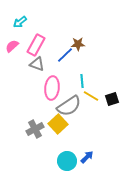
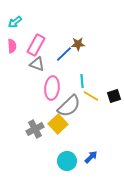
cyan arrow: moved 5 px left
pink semicircle: rotated 128 degrees clockwise
blue line: moved 1 px left, 1 px up
black square: moved 2 px right, 3 px up
gray semicircle: rotated 10 degrees counterclockwise
blue arrow: moved 4 px right
